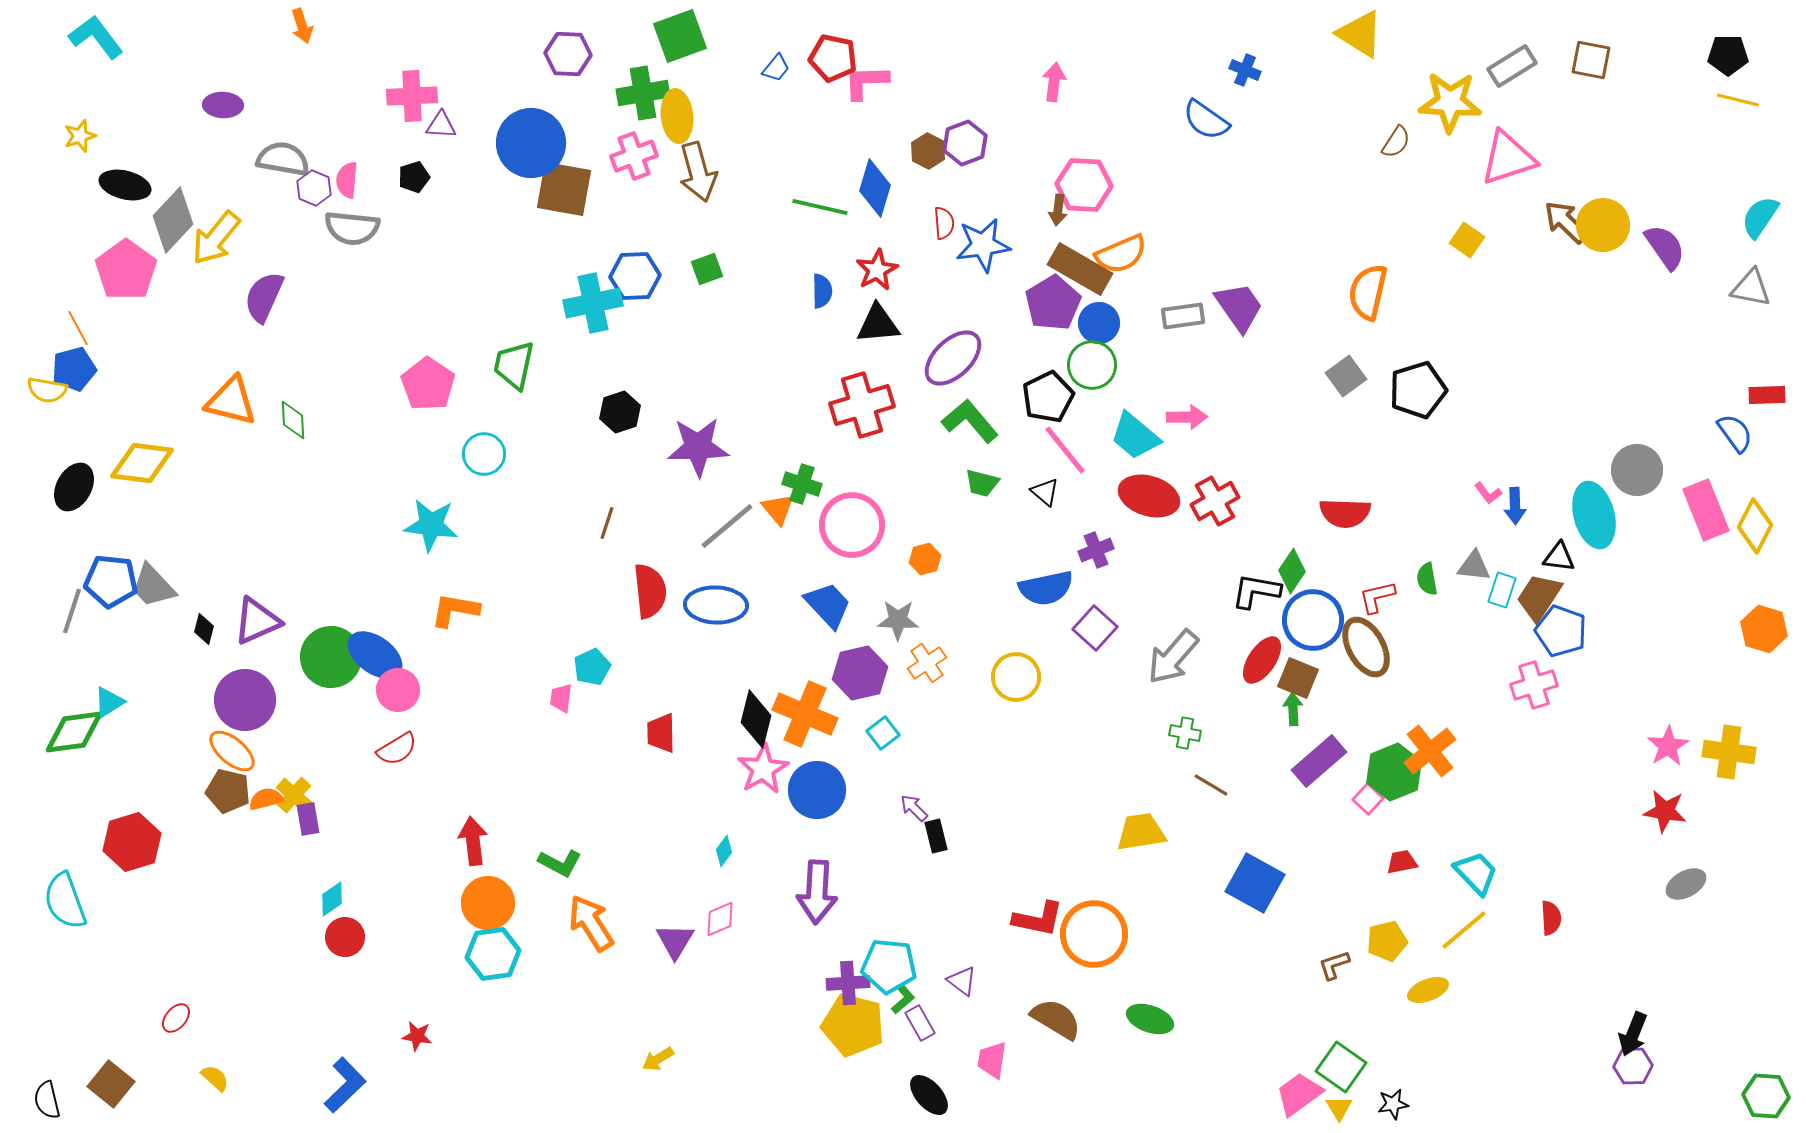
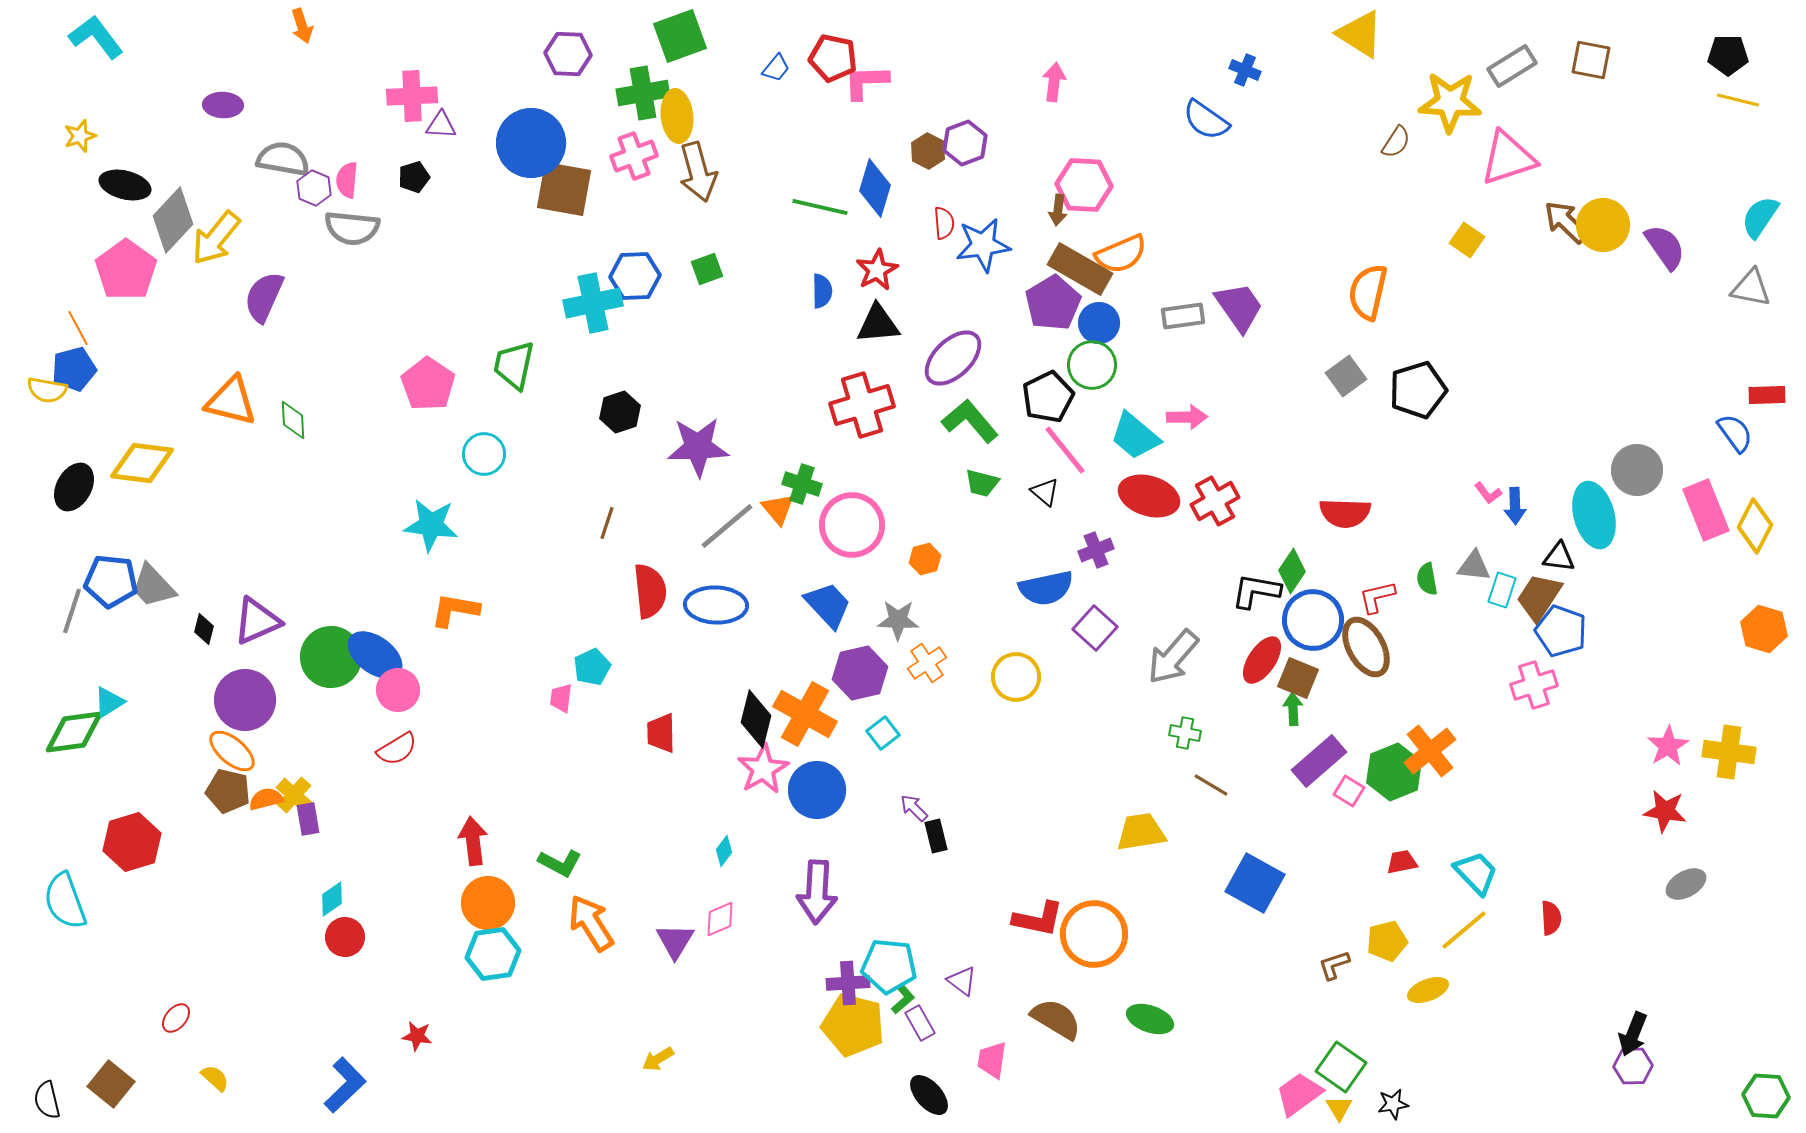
orange cross at (805, 714): rotated 6 degrees clockwise
pink square at (1368, 799): moved 19 px left, 8 px up; rotated 12 degrees counterclockwise
